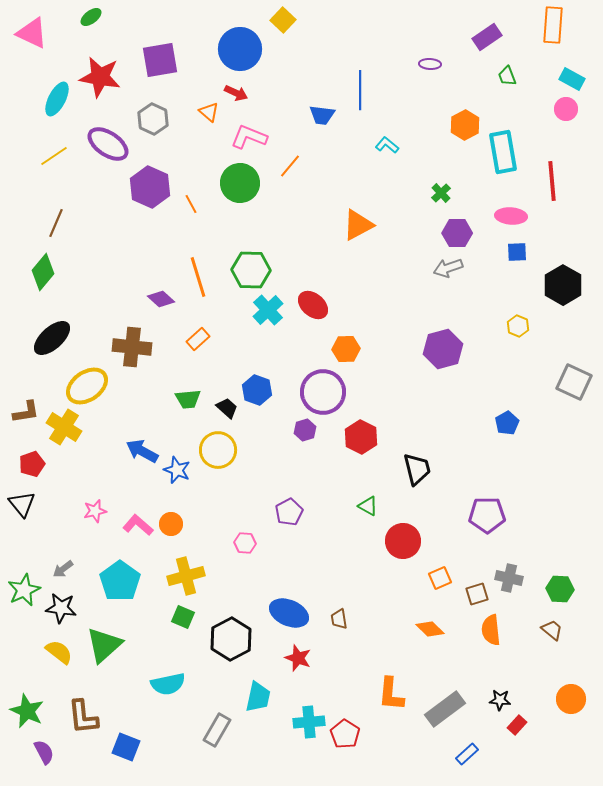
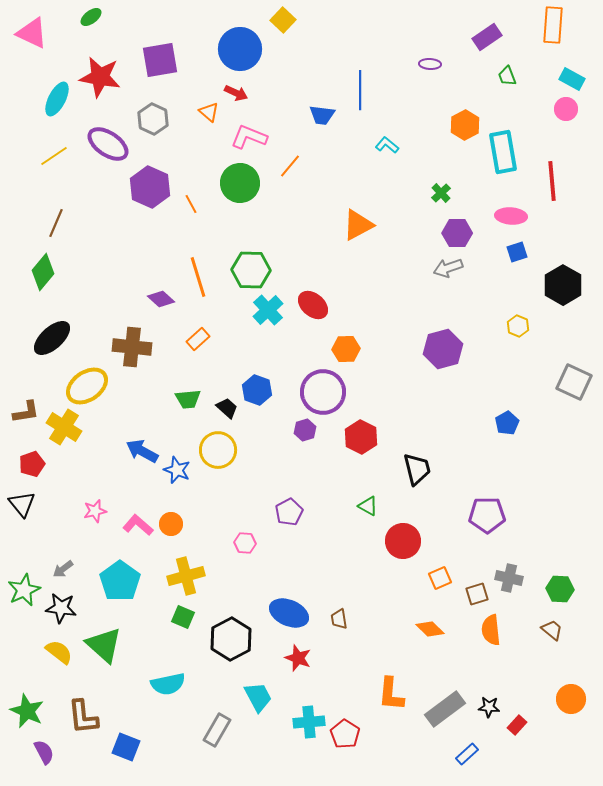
blue square at (517, 252): rotated 15 degrees counterclockwise
green triangle at (104, 645): rotated 36 degrees counterclockwise
cyan trapezoid at (258, 697): rotated 40 degrees counterclockwise
black star at (500, 700): moved 11 px left, 7 px down
